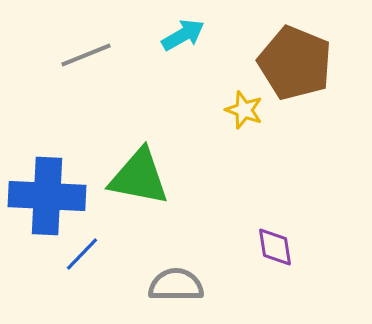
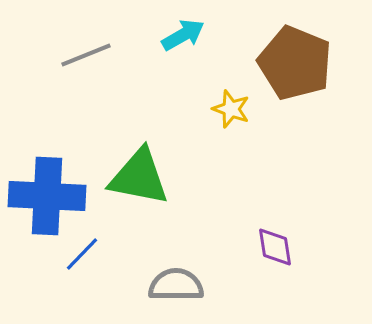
yellow star: moved 13 px left, 1 px up
